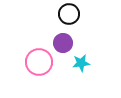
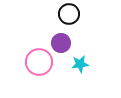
purple circle: moved 2 px left
cyan star: moved 1 px left, 1 px down
